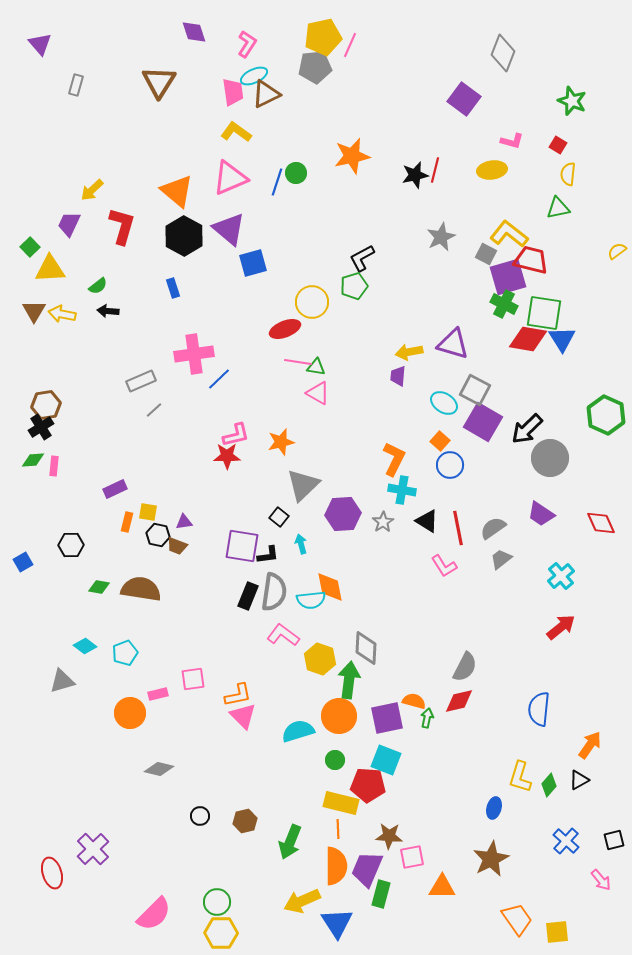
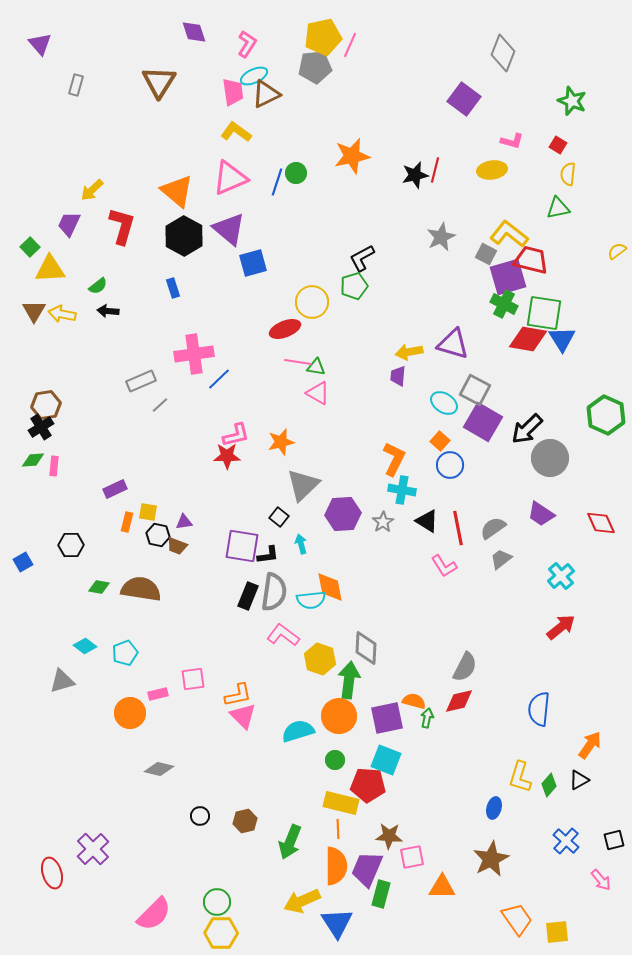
gray line at (154, 410): moved 6 px right, 5 px up
